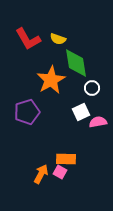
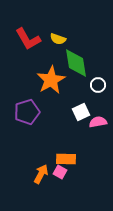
white circle: moved 6 px right, 3 px up
